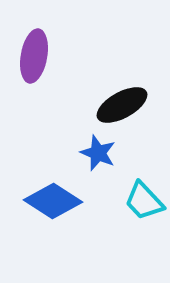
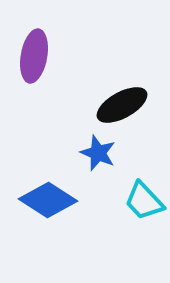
blue diamond: moved 5 px left, 1 px up
